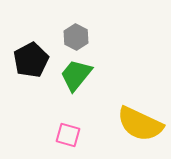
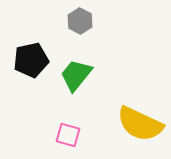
gray hexagon: moved 4 px right, 16 px up
black pentagon: rotated 16 degrees clockwise
